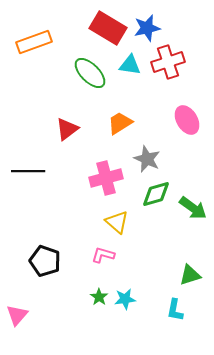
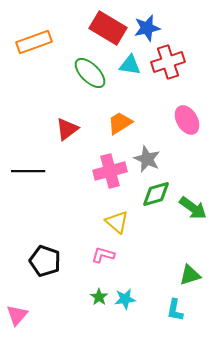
pink cross: moved 4 px right, 7 px up
